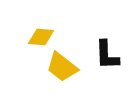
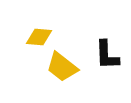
yellow diamond: moved 2 px left
